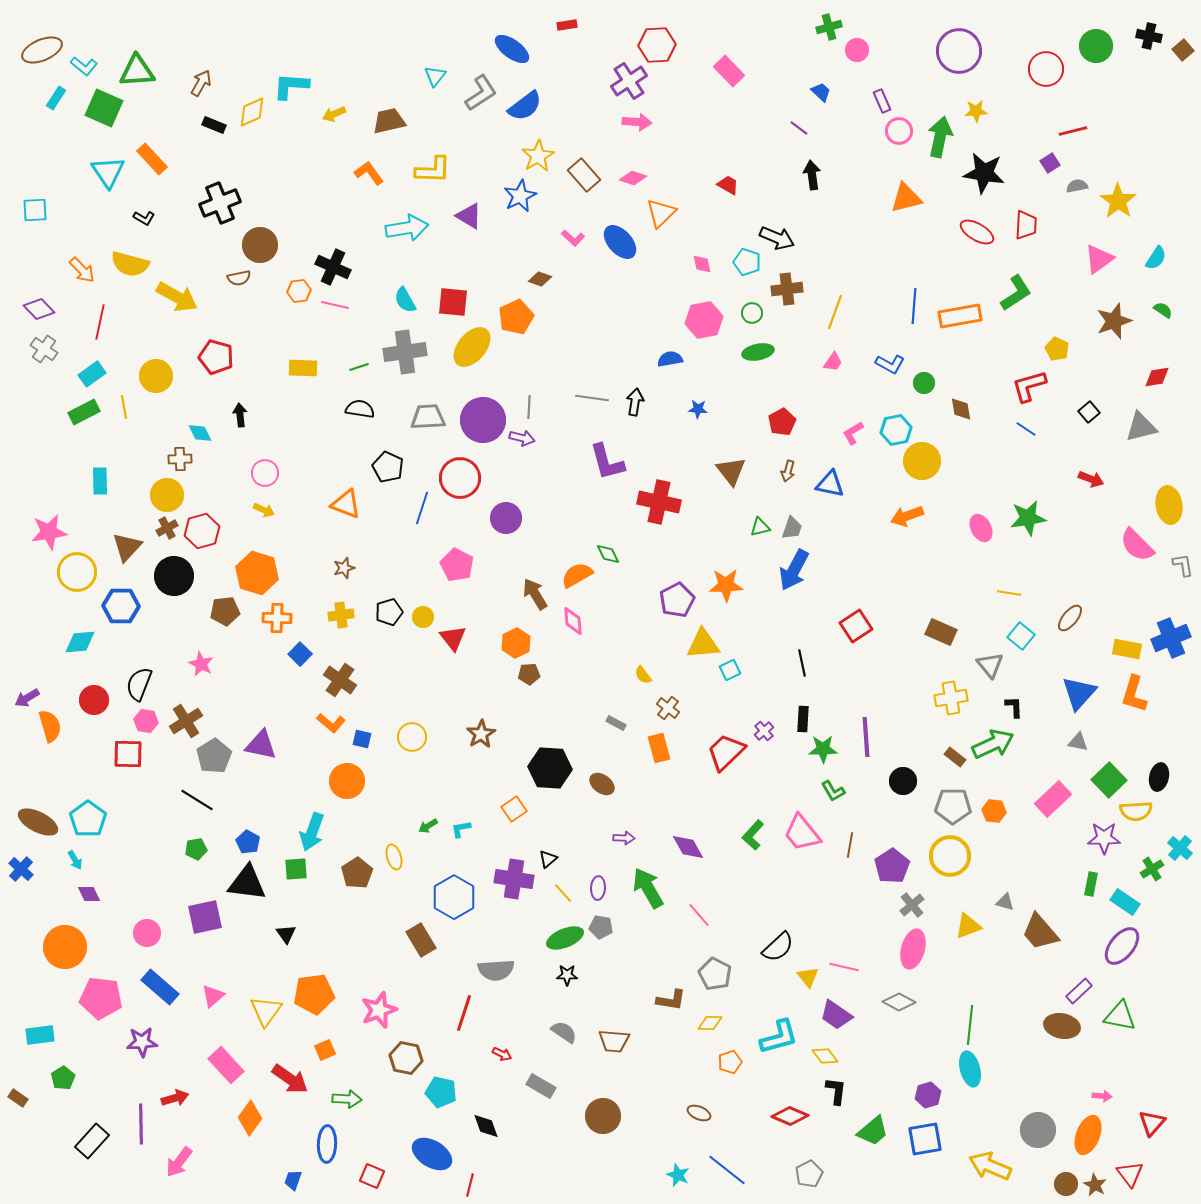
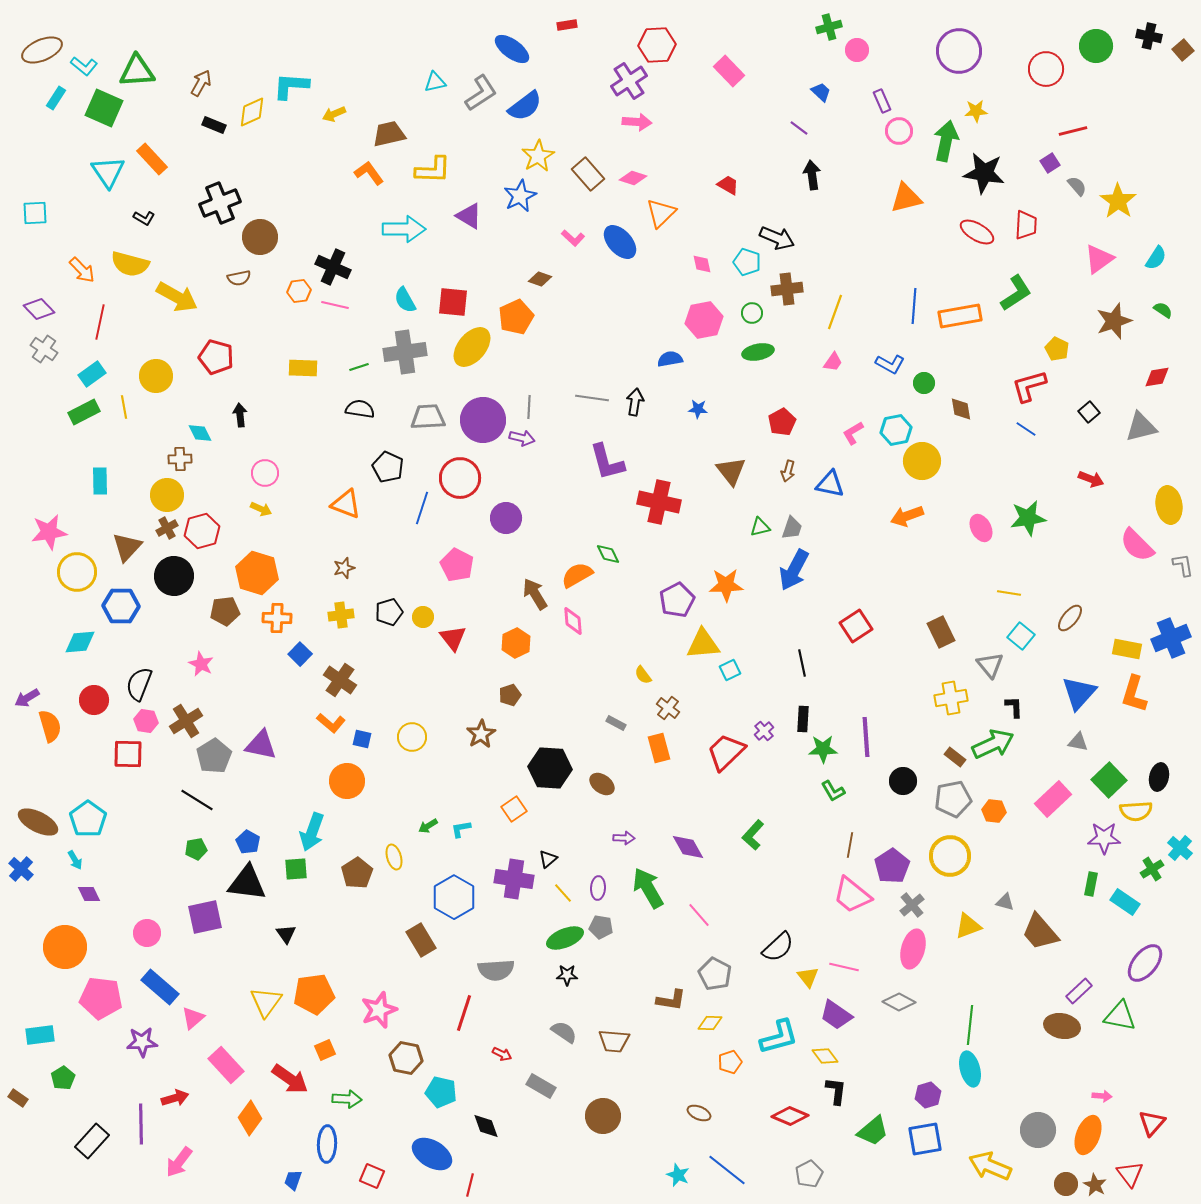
cyan triangle at (435, 76): moved 6 px down; rotated 40 degrees clockwise
brown trapezoid at (389, 121): moved 13 px down
green arrow at (940, 137): moved 6 px right, 4 px down
brown rectangle at (584, 175): moved 4 px right, 1 px up
gray semicircle at (1077, 186): rotated 60 degrees clockwise
cyan square at (35, 210): moved 3 px down
cyan arrow at (407, 228): moved 3 px left, 1 px down; rotated 9 degrees clockwise
brown circle at (260, 245): moved 8 px up
yellow arrow at (264, 510): moved 3 px left, 1 px up
brown rectangle at (941, 632): rotated 40 degrees clockwise
brown pentagon at (529, 674): moved 19 px left, 21 px down; rotated 15 degrees counterclockwise
gray pentagon at (953, 806): moved 7 px up; rotated 12 degrees counterclockwise
pink trapezoid at (802, 833): moved 50 px right, 62 px down; rotated 12 degrees counterclockwise
purple ellipse at (1122, 946): moved 23 px right, 17 px down
pink triangle at (213, 996): moved 20 px left, 22 px down
yellow triangle at (266, 1011): moved 9 px up
